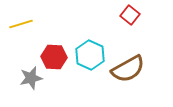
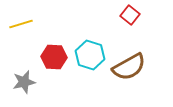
cyan hexagon: rotated 8 degrees counterclockwise
brown semicircle: moved 1 px right, 2 px up
gray star: moved 7 px left, 4 px down
